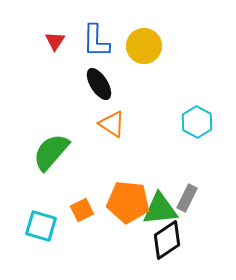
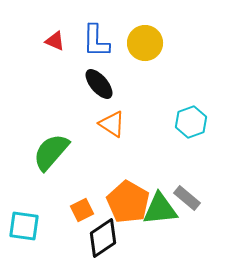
red triangle: rotated 40 degrees counterclockwise
yellow circle: moved 1 px right, 3 px up
black ellipse: rotated 8 degrees counterclockwise
cyan hexagon: moved 6 px left; rotated 12 degrees clockwise
gray rectangle: rotated 76 degrees counterclockwise
orange pentagon: rotated 24 degrees clockwise
cyan square: moved 17 px left; rotated 8 degrees counterclockwise
black diamond: moved 64 px left, 2 px up
